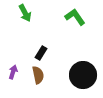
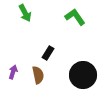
black rectangle: moved 7 px right
